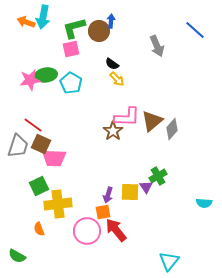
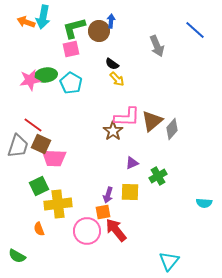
purple triangle: moved 14 px left, 24 px up; rotated 40 degrees clockwise
